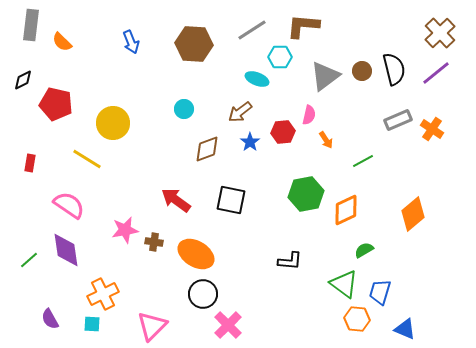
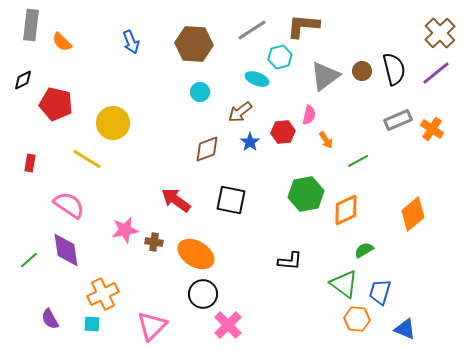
cyan hexagon at (280, 57): rotated 15 degrees counterclockwise
cyan circle at (184, 109): moved 16 px right, 17 px up
green line at (363, 161): moved 5 px left
